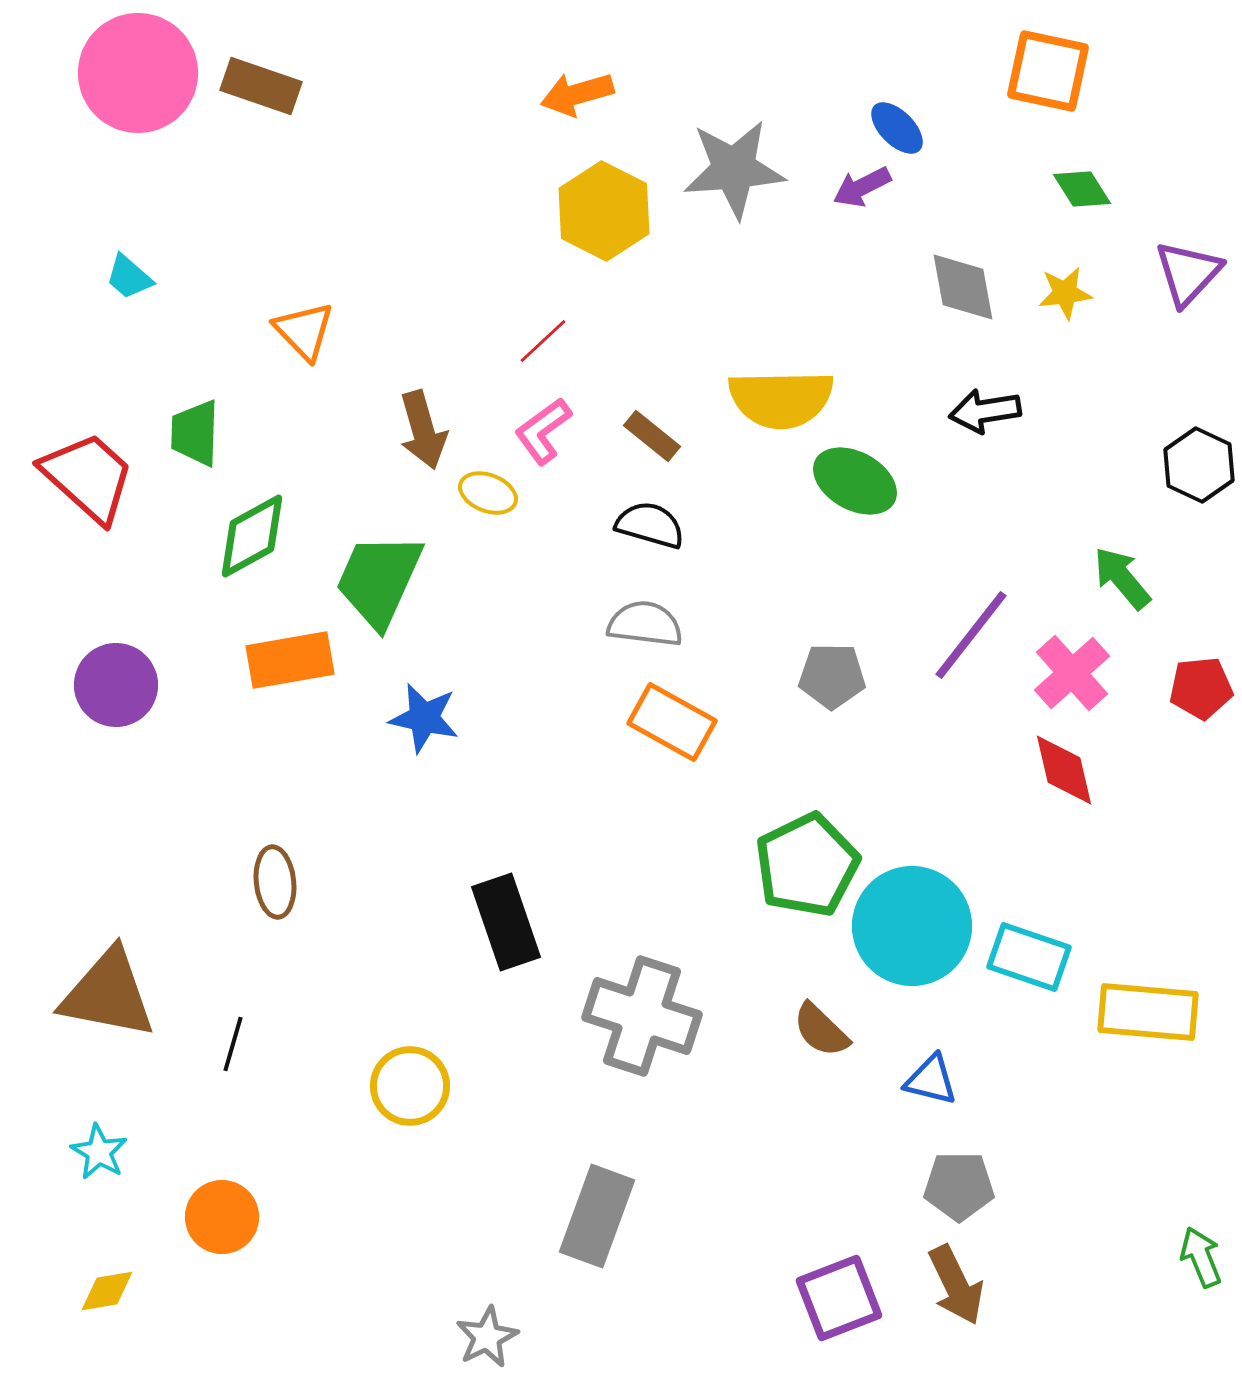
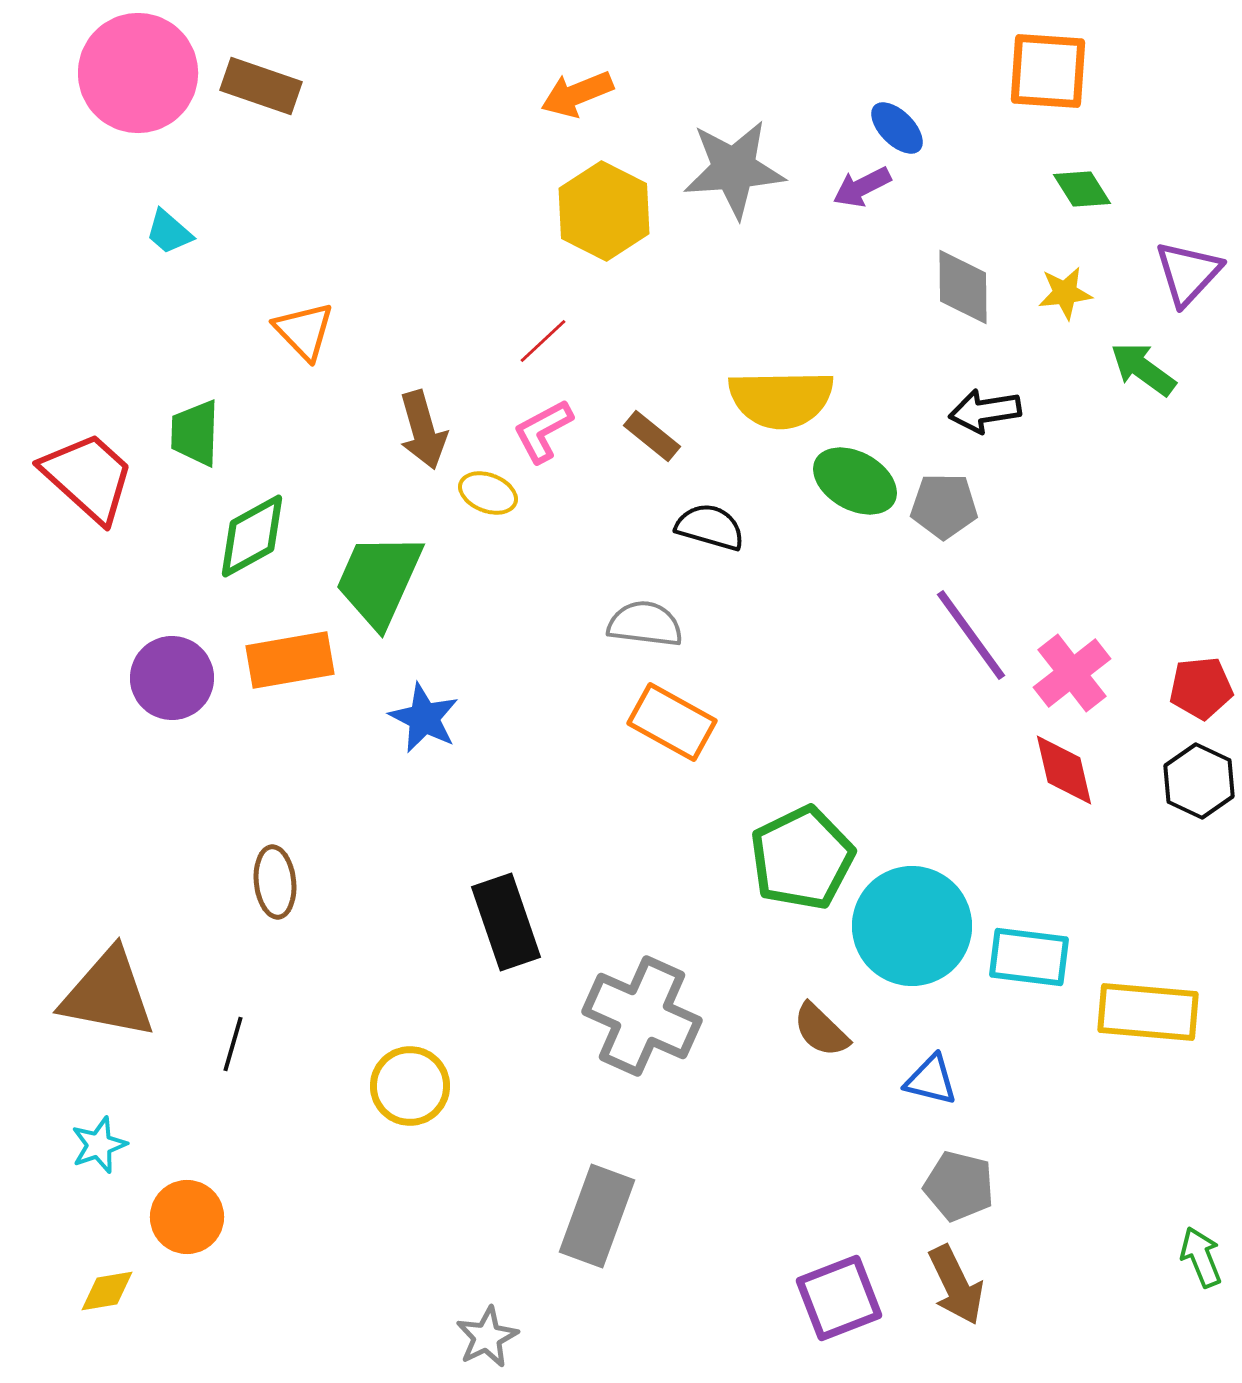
orange square at (1048, 71): rotated 8 degrees counterclockwise
orange arrow at (577, 94): rotated 6 degrees counterclockwise
cyan trapezoid at (129, 277): moved 40 px right, 45 px up
gray diamond at (963, 287): rotated 10 degrees clockwise
pink L-shape at (543, 431): rotated 8 degrees clockwise
black hexagon at (1199, 465): moved 316 px down
black semicircle at (650, 525): moved 60 px right, 2 px down
green arrow at (1122, 578): moved 21 px right, 209 px up; rotated 14 degrees counterclockwise
purple line at (971, 635): rotated 74 degrees counterclockwise
pink cross at (1072, 673): rotated 4 degrees clockwise
gray pentagon at (832, 676): moved 112 px right, 170 px up
purple circle at (116, 685): moved 56 px right, 7 px up
blue star at (424, 718): rotated 14 degrees clockwise
green pentagon at (807, 865): moved 5 px left, 7 px up
cyan rectangle at (1029, 957): rotated 12 degrees counterclockwise
gray cross at (642, 1016): rotated 6 degrees clockwise
cyan star at (99, 1152): moved 7 px up; rotated 22 degrees clockwise
gray pentagon at (959, 1186): rotated 14 degrees clockwise
orange circle at (222, 1217): moved 35 px left
